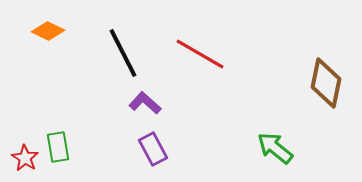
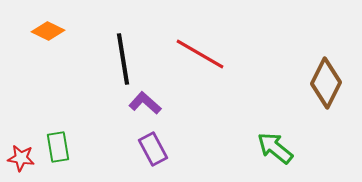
black line: moved 6 px down; rotated 18 degrees clockwise
brown diamond: rotated 15 degrees clockwise
red star: moved 4 px left; rotated 24 degrees counterclockwise
